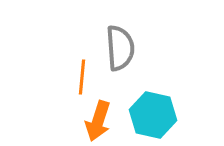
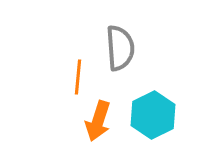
orange line: moved 4 px left
cyan hexagon: rotated 21 degrees clockwise
